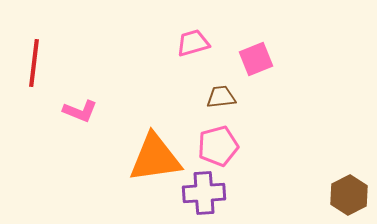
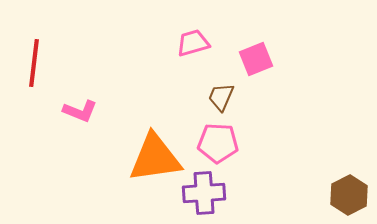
brown trapezoid: rotated 60 degrees counterclockwise
pink pentagon: moved 3 px up; rotated 18 degrees clockwise
